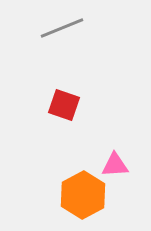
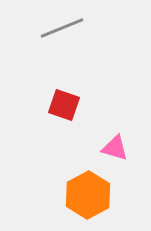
pink triangle: moved 17 px up; rotated 20 degrees clockwise
orange hexagon: moved 5 px right
